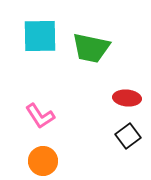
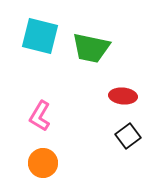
cyan square: rotated 15 degrees clockwise
red ellipse: moved 4 px left, 2 px up
pink L-shape: rotated 64 degrees clockwise
orange circle: moved 2 px down
